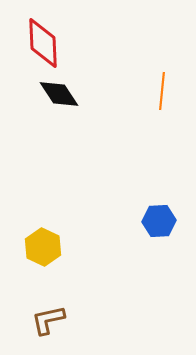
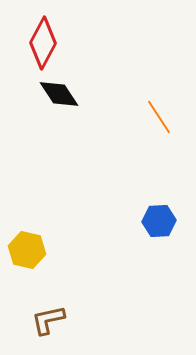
red diamond: rotated 30 degrees clockwise
orange line: moved 3 px left, 26 px down; rotated 39 degrees counterclockwise
yellow hexagon: moved 16 px left, 3 px down; rotated 12 degrees counterclockwise
